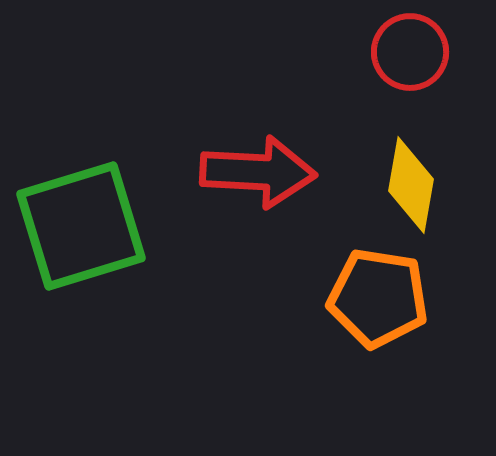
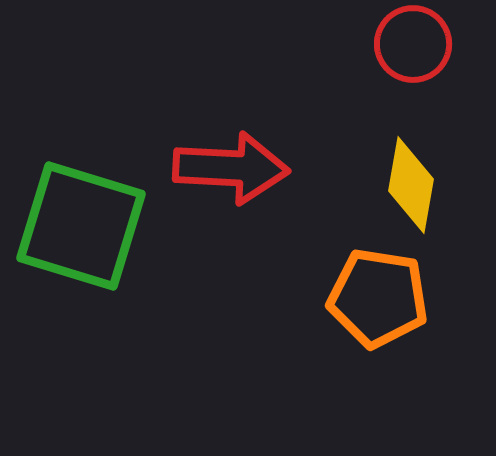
red circle: moved 3 px right, 8 px up
red arrow: moved 27 px left, 4 px up
green square: rotated 34 degrees clockwise
